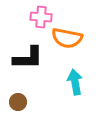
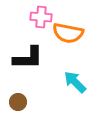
orange semicircle: moved 1 px right, 5 px up
cyan arrow: rotated 35 degrees counterclockwise
